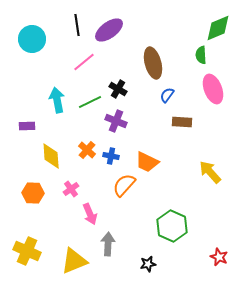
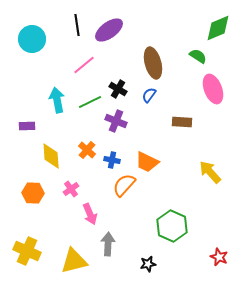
green semicircle: moved 3 px left, 1 px down; rotated 126 degrees clockwise
pink line: moved 3 px down
blue semicircle: moved 18 px left
blue cross: moved 1 px right, 4 px down
yellow triangle: rotated 8 degrees clockwise
